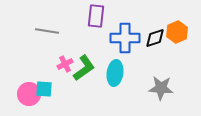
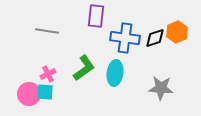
blue cross: rotated 8 degrees clockwise
pink cross: moved 17 px left, 10 px down
cyan square: moved 1 px right, 3 px down
